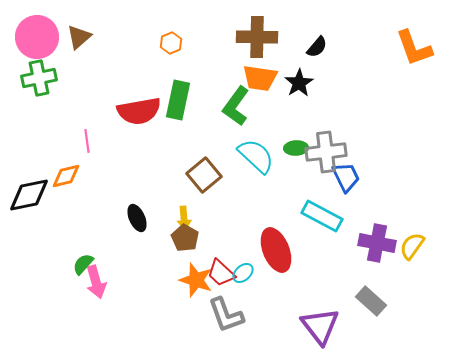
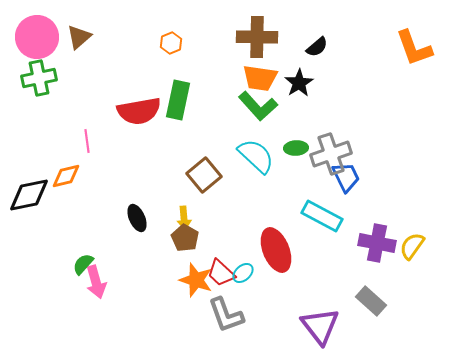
black semicircle: rotated 10 degrees clockwise
green L-shape: moved 22 px right; rotated 78 degrees counterclockwise
gray cross: moved 5 px right, 2 px down; rotated 12 degrees counterclockwise
